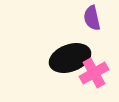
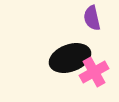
pink cross: moved 1 px up
